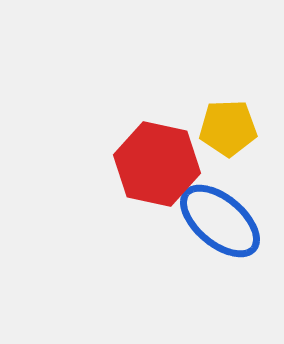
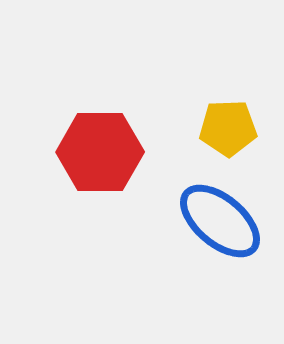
red hexagon: moved 57 px left, 12 px up; rotated 12 degrees counterclockwise
